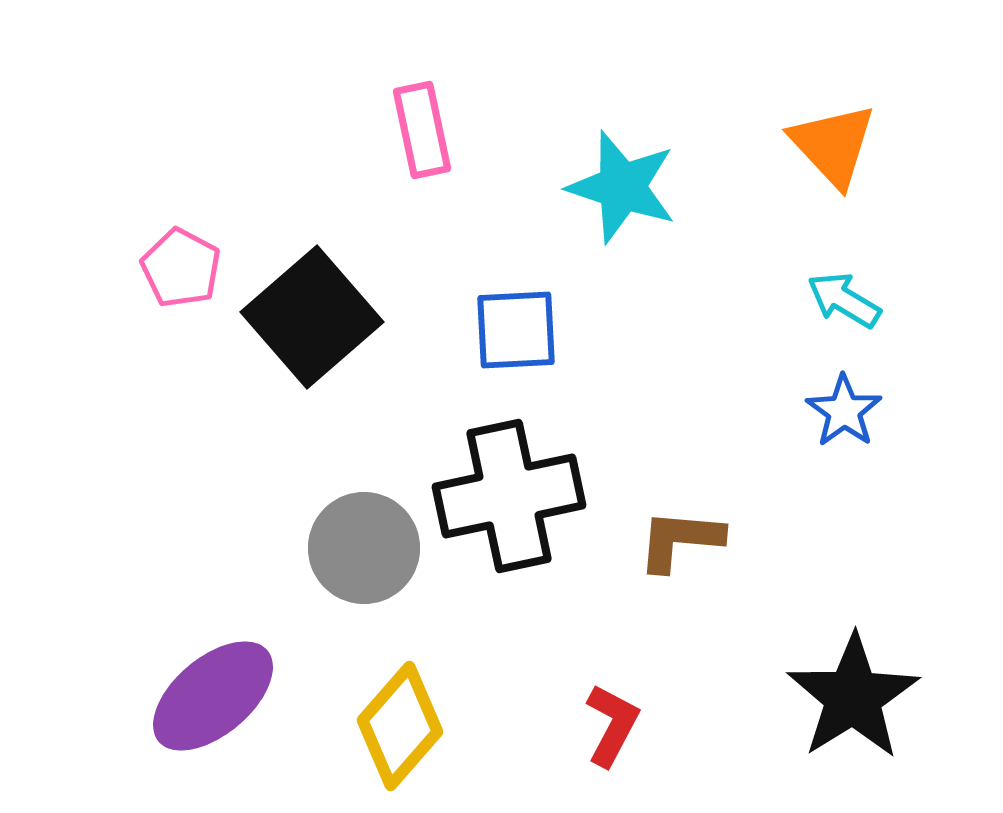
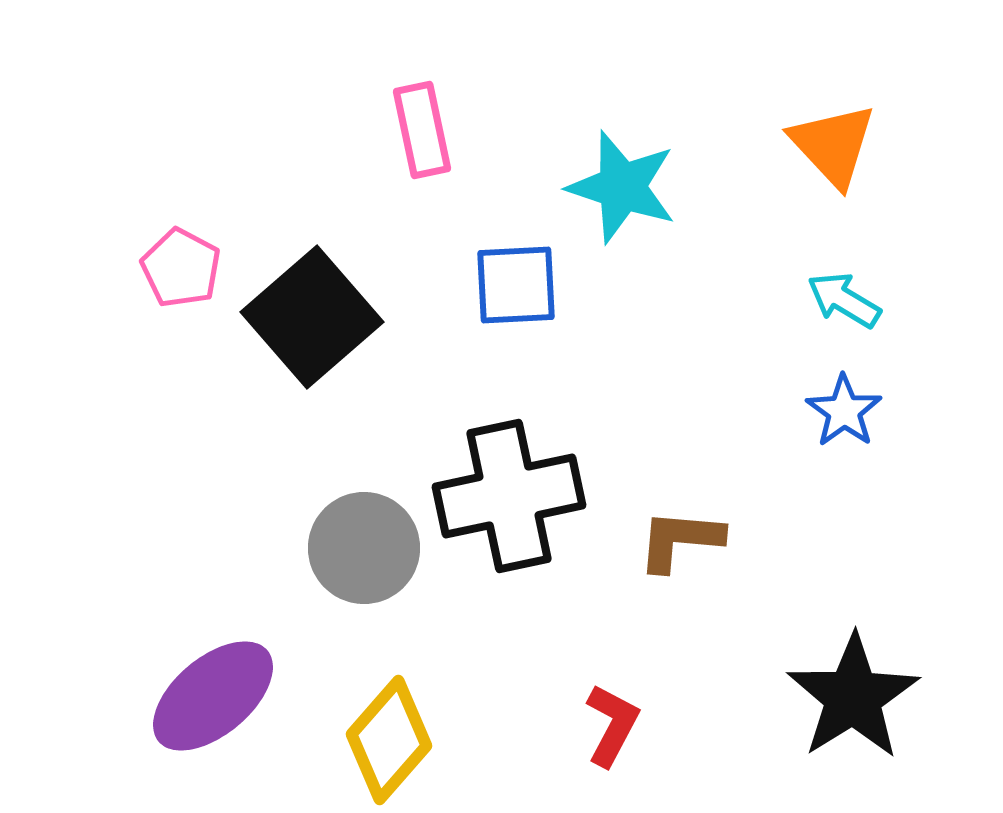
blue square: moved 45 px up
yellow diamond: moved 11 px left, 14 px down
